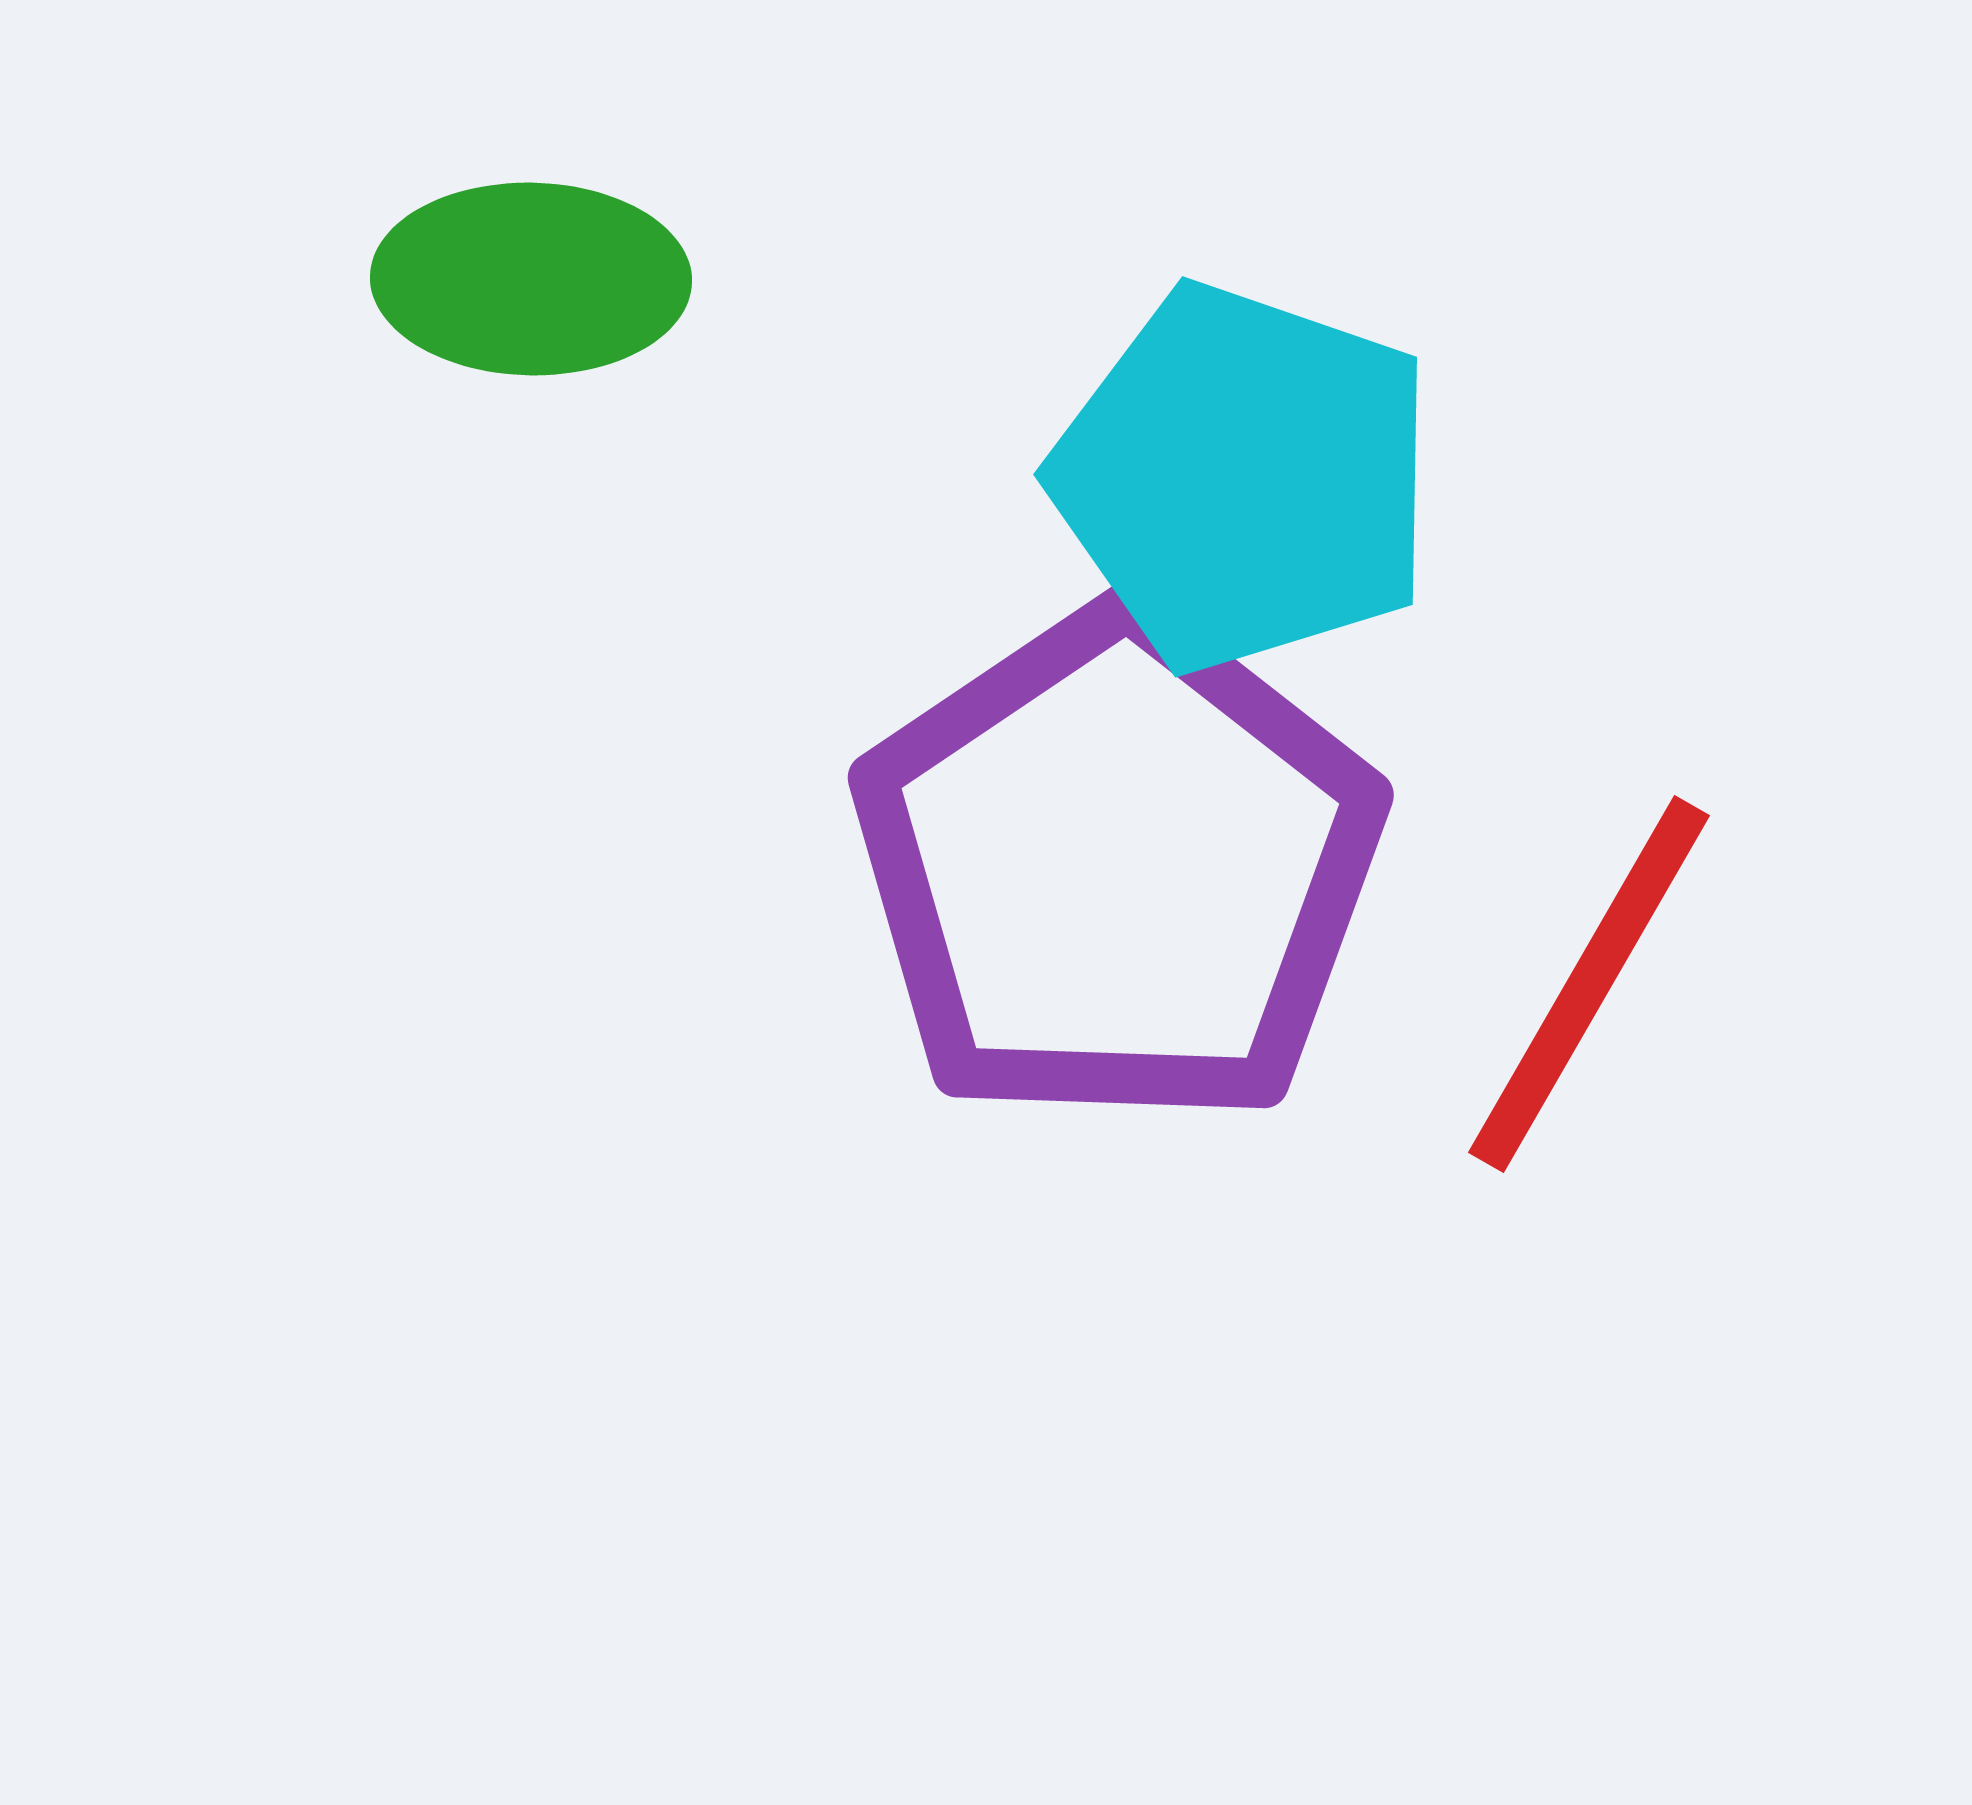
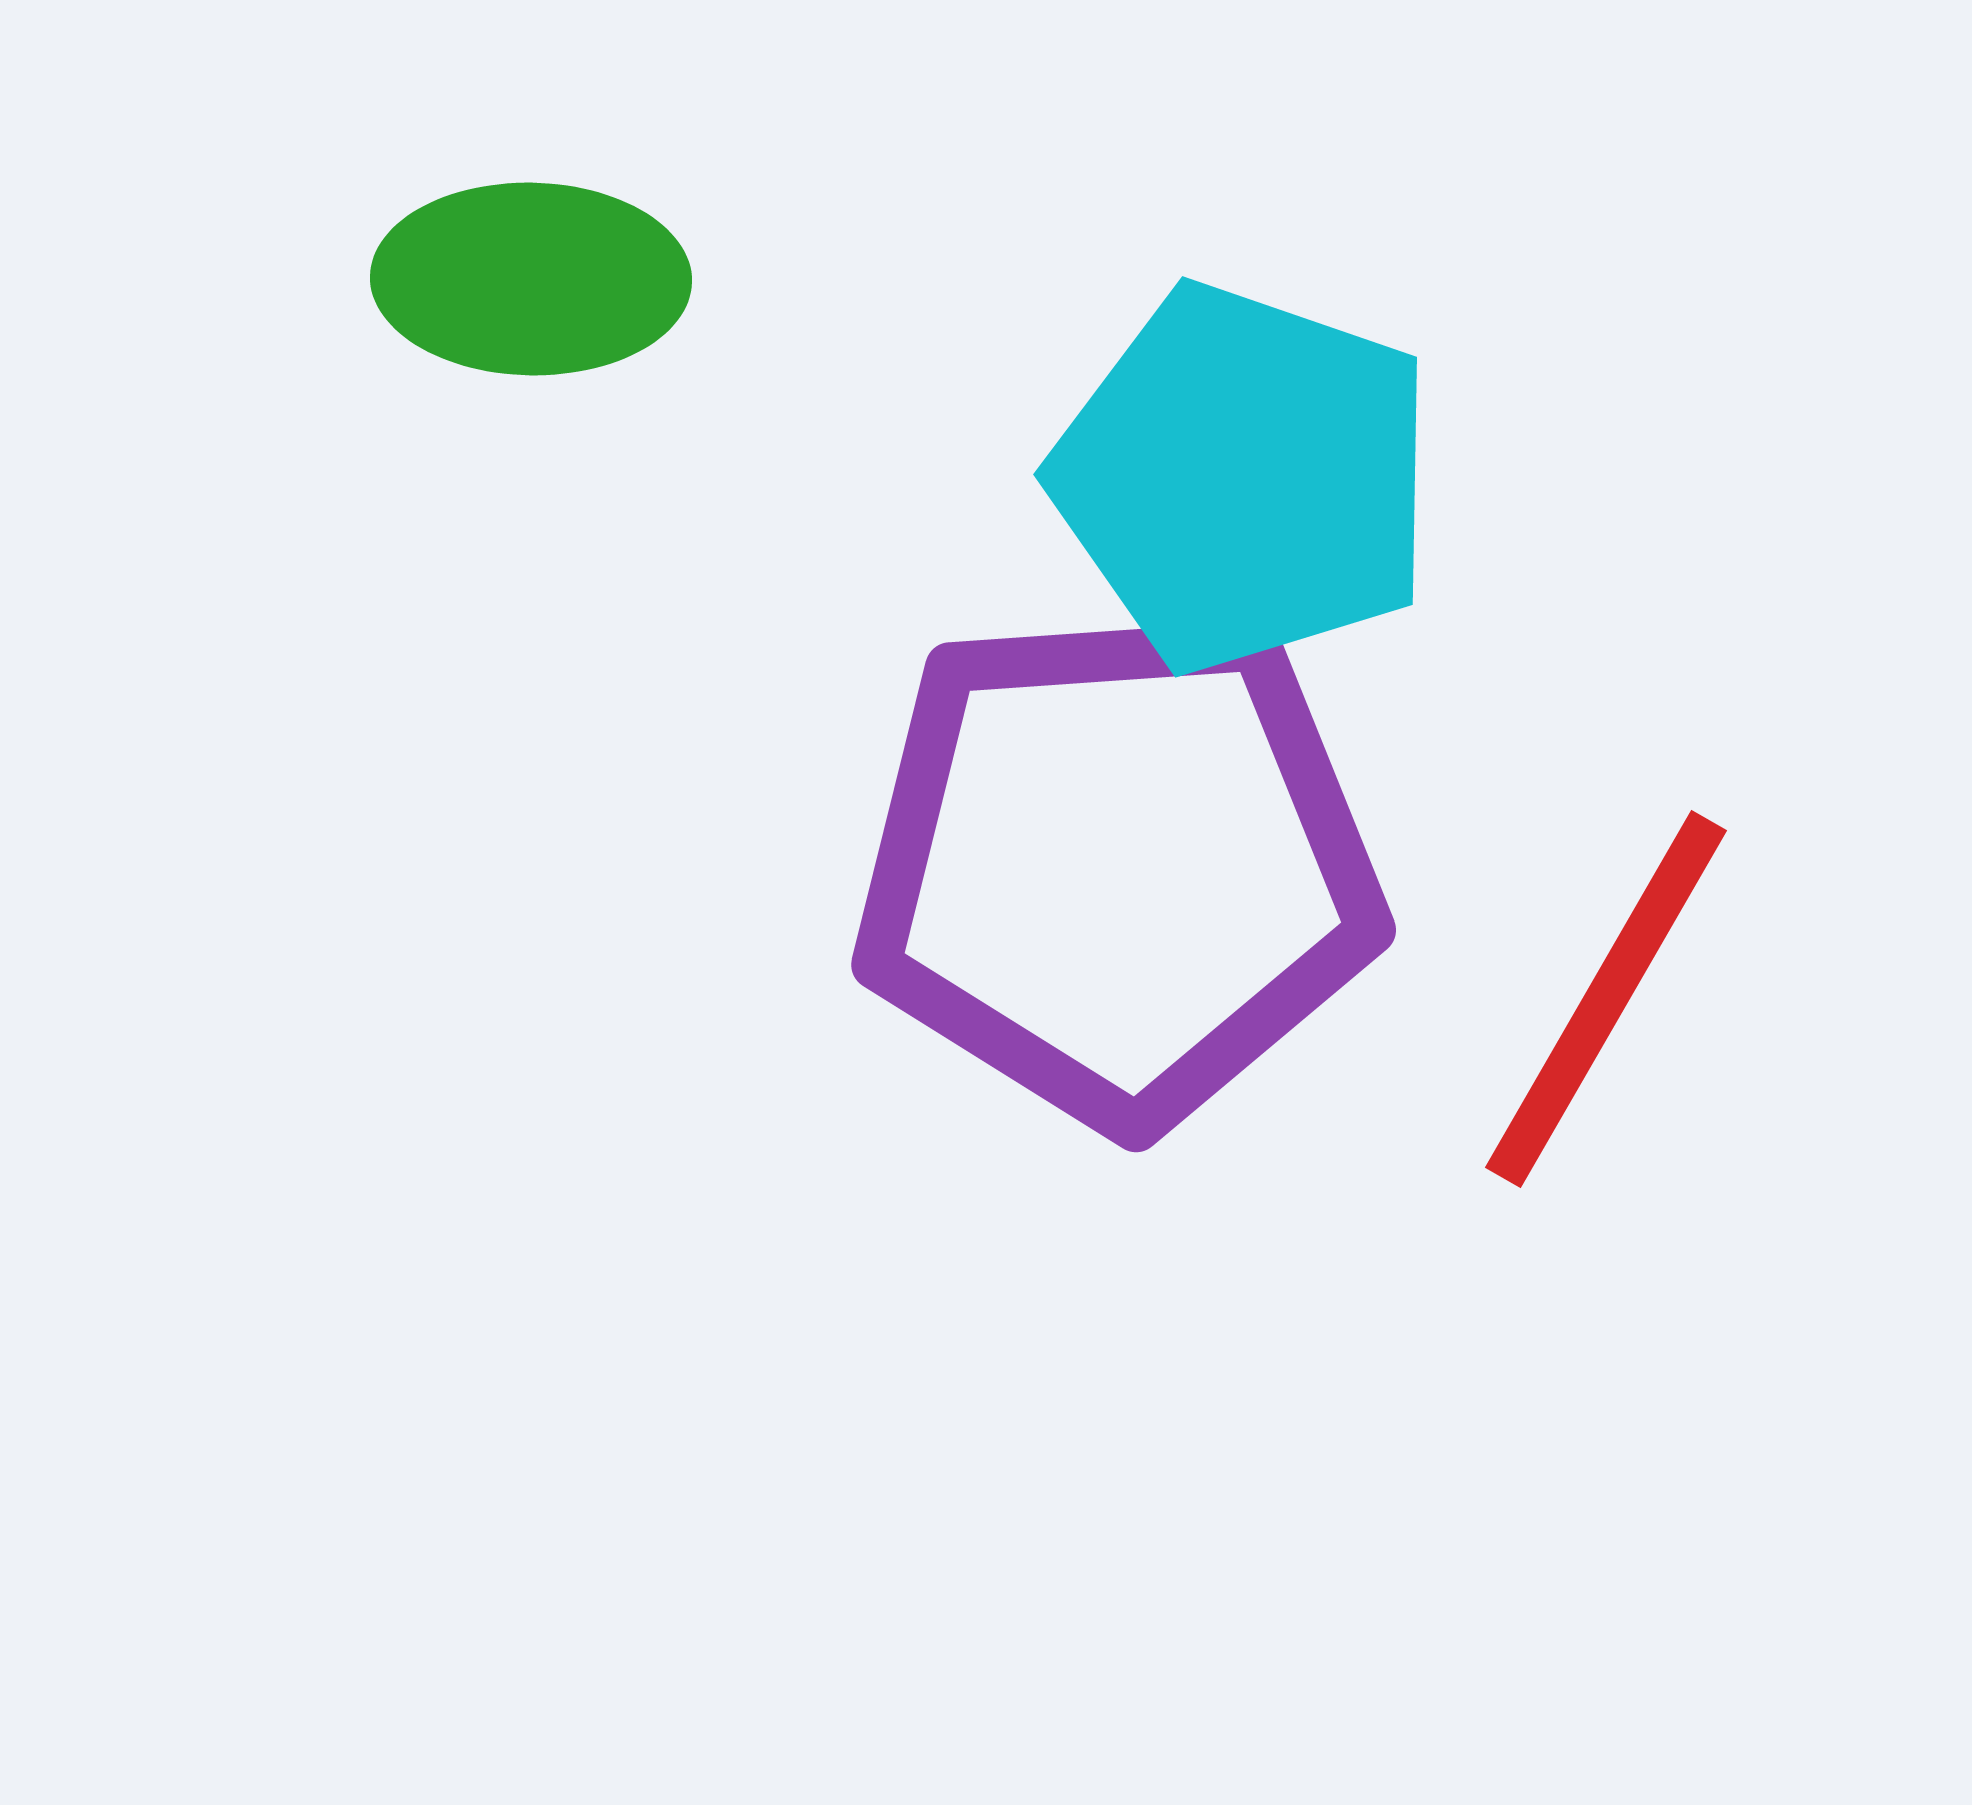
purple pentagon: rotated 30 degrees clockwise
red line: moved 17 px right, 15 px down
